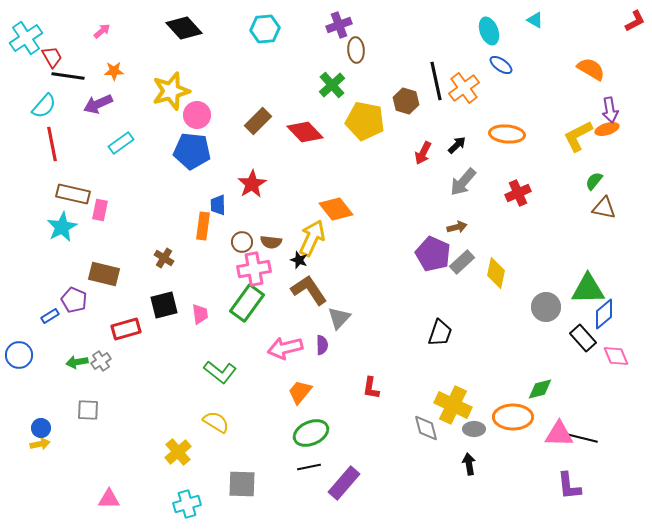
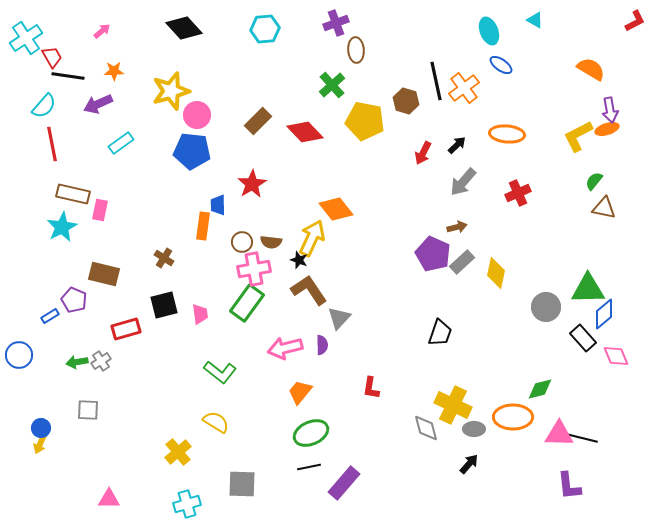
purple cross at (339, 25): moved 3 px left, 2 px up
yellow arrow at (40, 444): rotated 126 degrees clockwise
black arrow at (469, 464): rotated 50 degrees clockwise
